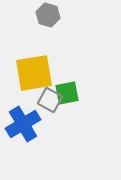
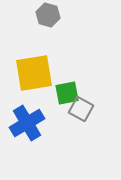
gray square: moved 31 px right, 9 px down
blue cross: moved 4 px right, 1 px up
